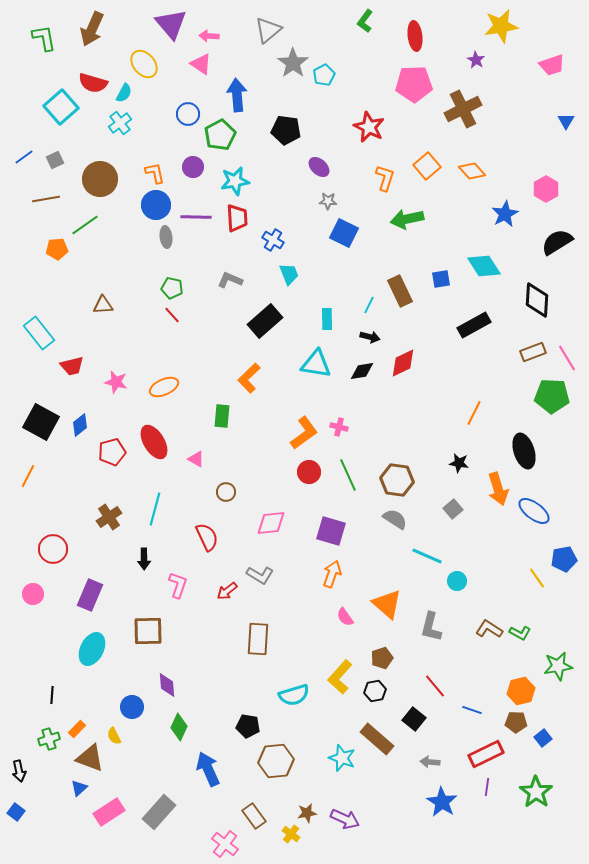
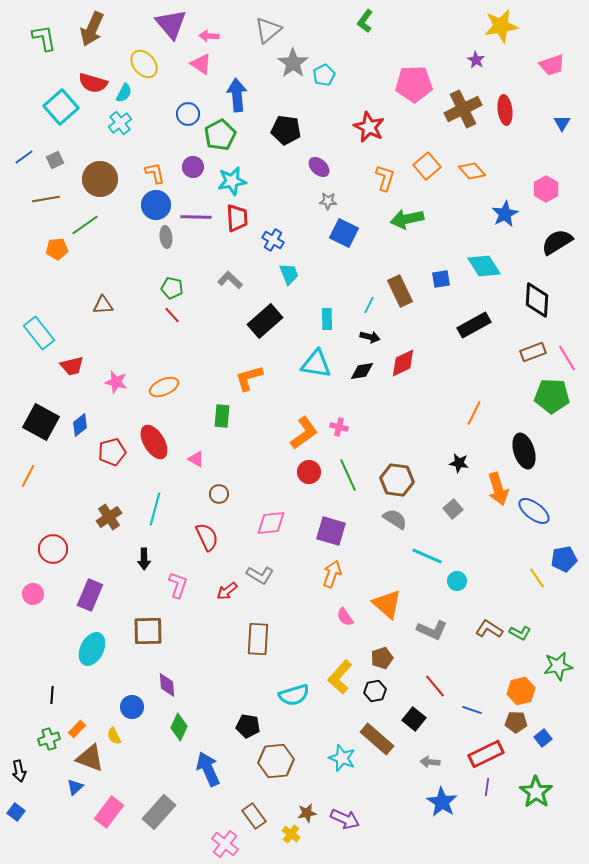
red ellipse at (415, 36): moved 90 px right, 74 px down
blue triangle at (566, 121): moved 4 px left, 2 px down
cyan star at (235, 181): moved 3 px left
gray L-shape at (230, 280): rotated 20 degrees clockwise
orange L-shape at (249, 378): rotated 28 degrees clockwise
brown circle at (226, 492): moved 7 px left, 2 px down
gray L-shape at (431, 627): moved 1 px right, 3 px down; rotated 80 degrees counterclockwise
blue triangle at (79, 788): moved 4 px left, 1 px up
pink rectangle at (109, 812): rotated 20 degrees counterclockwise
